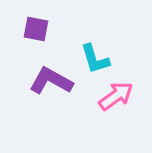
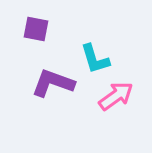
purple L-shape: moved 2 px right, 2 px down; rotated 9 degrees counterclockwise
